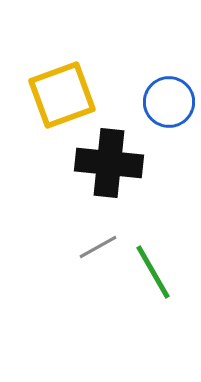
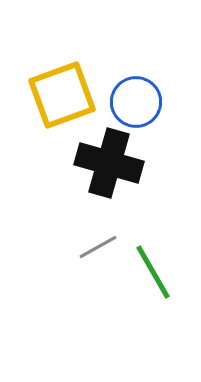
blue circle: moved 33 px left
black cross: rotated 10 degrees clockwise
